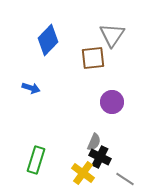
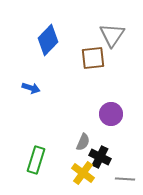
purple circle: moved 1 px left, 12 px down
gray semicircle: moved 11 px left
gray line: rotated 30 degrees counterclockwise
